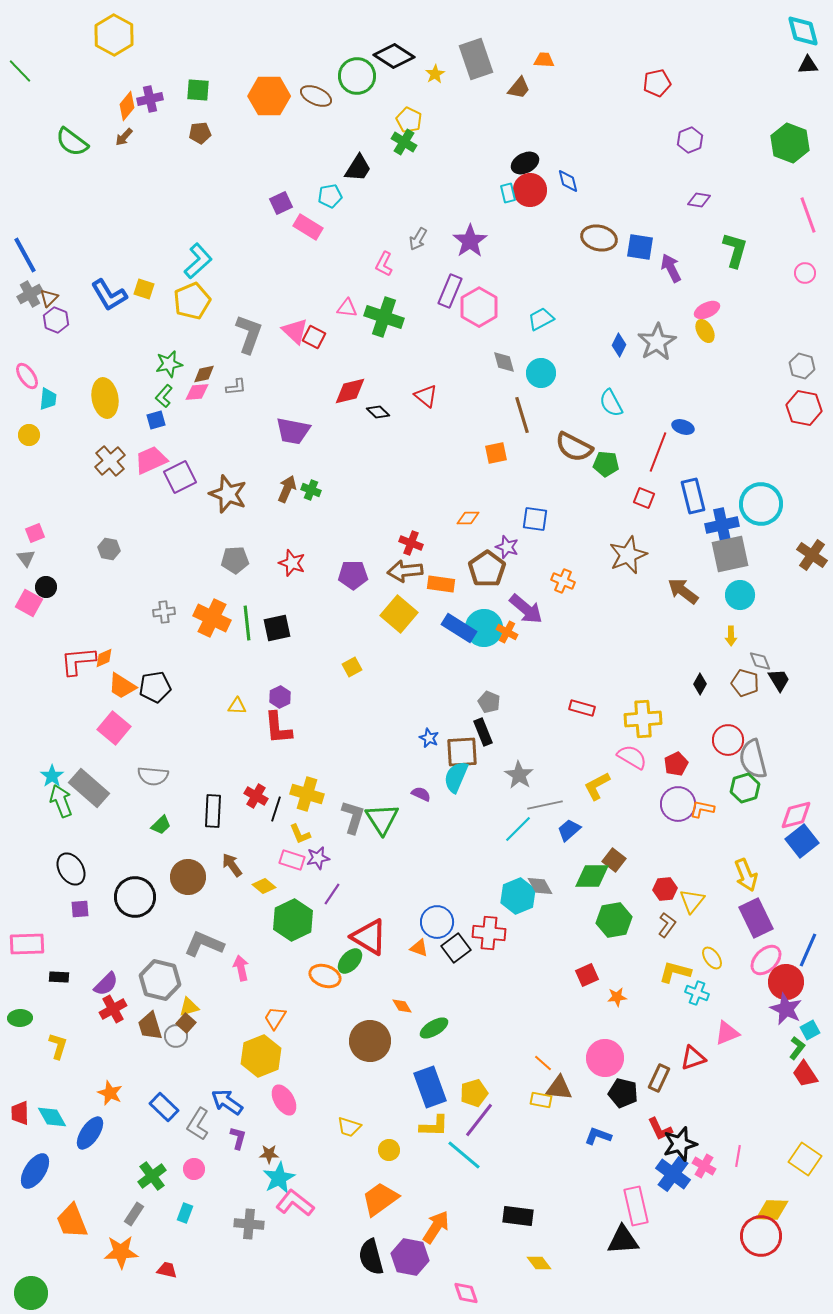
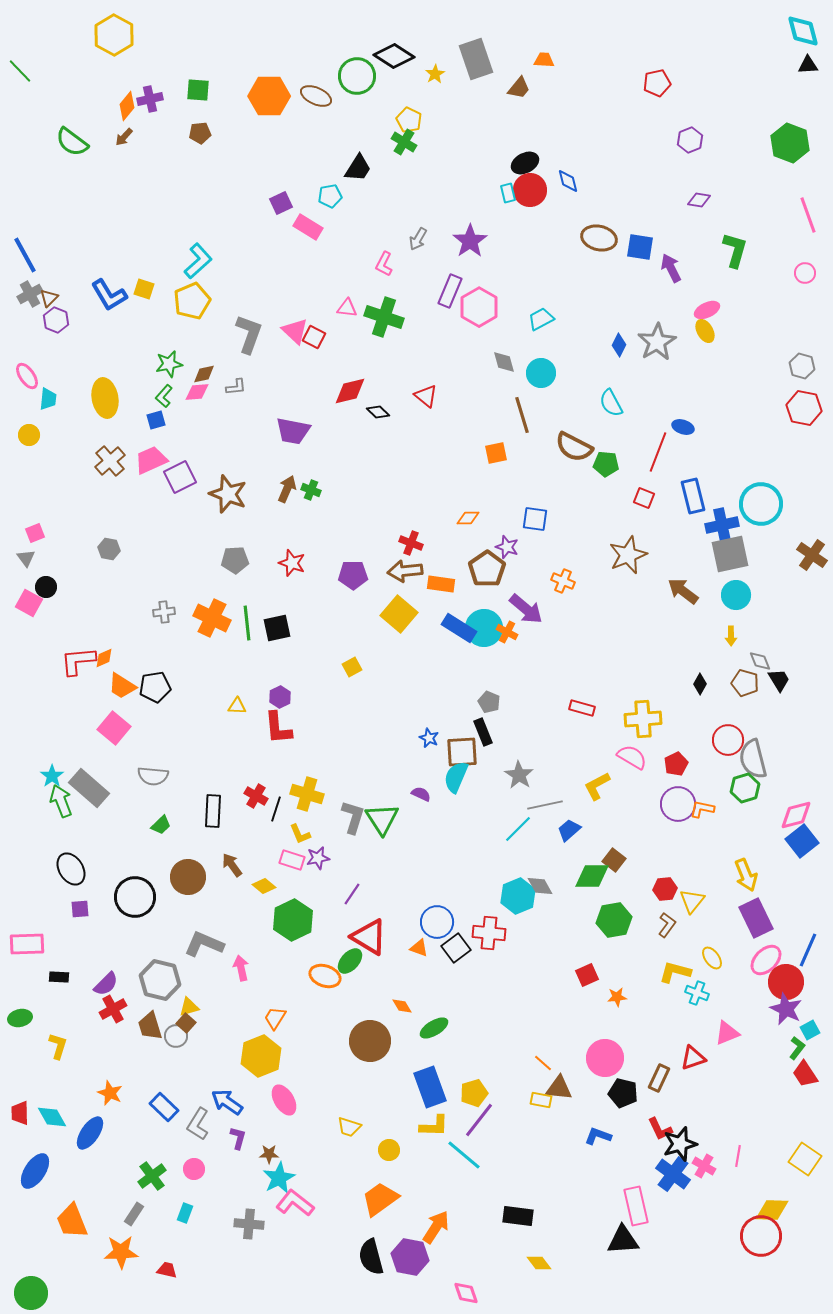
cyan circle at (740, 595): moved 4 px left
purple line at (332, 894): moved 20 px right
green ellipse at (20, 1018): rotated 10 degrees counterclockwise
